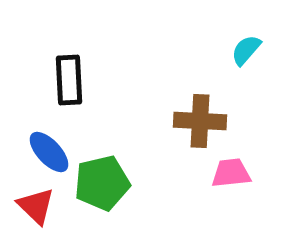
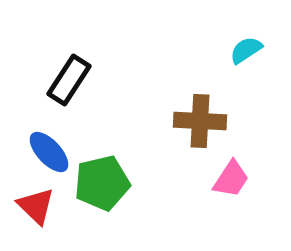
cyan semicircle: rotated 16 degrees clockwise
black rectangle: rotated 36 degrees clockwise
pink trapezoid: moved 6 px down; rotated 129 degrees clockwise
